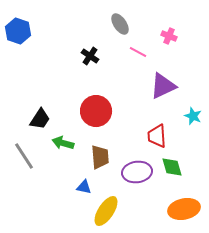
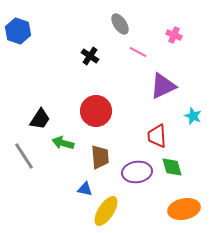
pink cross: moved 5 px right, 1 px up
blue triangle: moved 1 px right, 2 px down
